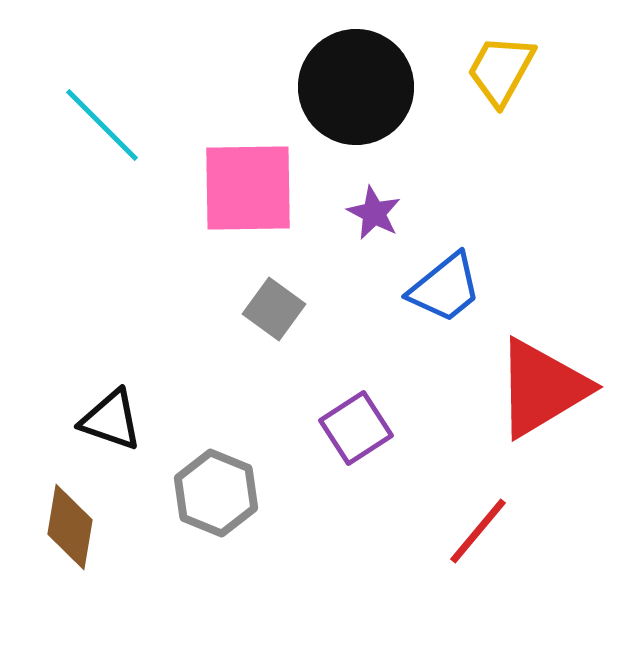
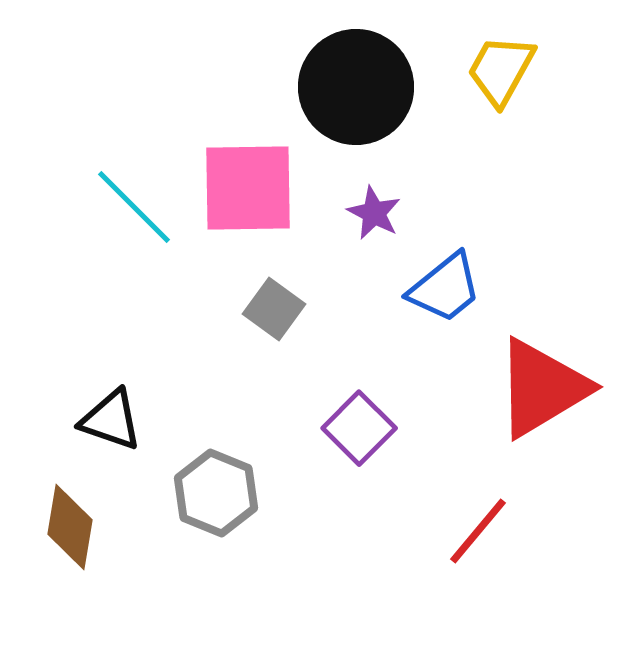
cyan line: moved 32 px right, 82 px down
purple square: moved 3 px right; rotated 12 degrees counterclockwise
